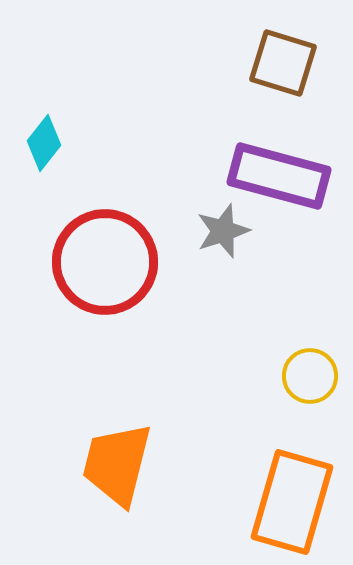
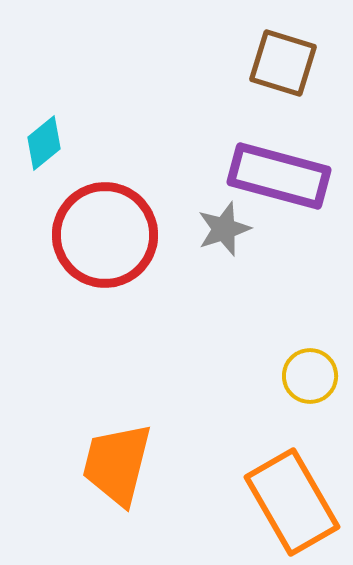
cyan diamond: rotated 12 degrees clockwise
gray star: moved 1 px right, 2 px up
red circle: moved 27 px up
orange rectangle: rotated 46 degrees counterclockwise
